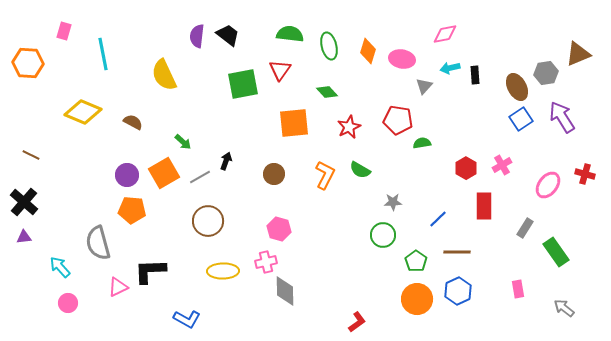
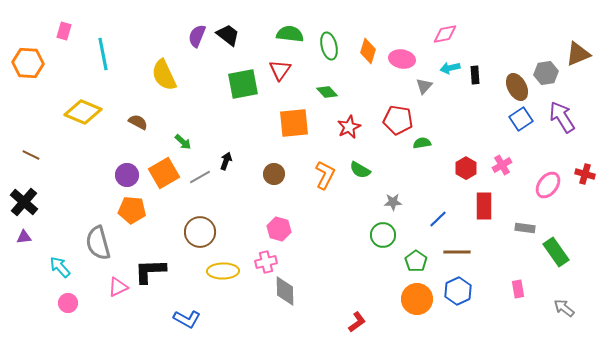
purple semicircle at (197, 36): rotated 15 degrees clockwise
brown semicircle at (133, 122): moved 5 px right
brown circle at (208, 221): moved 8 px left, 11 px down
gray rectangle at (525, 228): rotated 66 degrees clockwise
